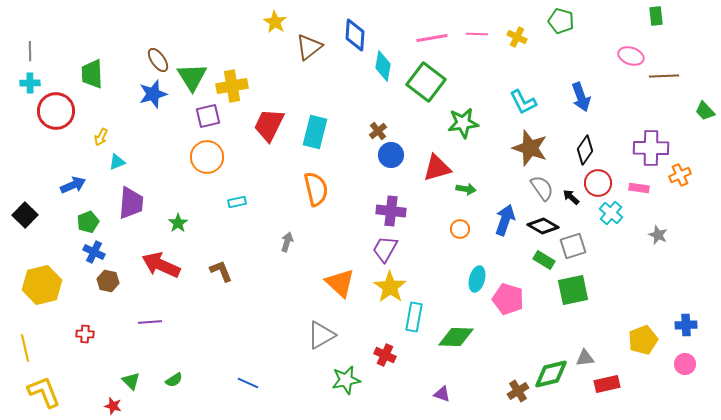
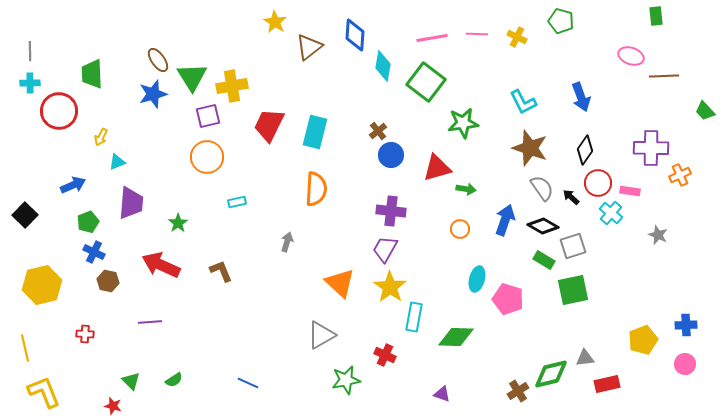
red circle at (56, 111): moved 3 px right
pink rectangle at (639, 188): moved 9 px left, 3 px down
orange semicircle at (316, 189): rotated 16 degrees clockwise
